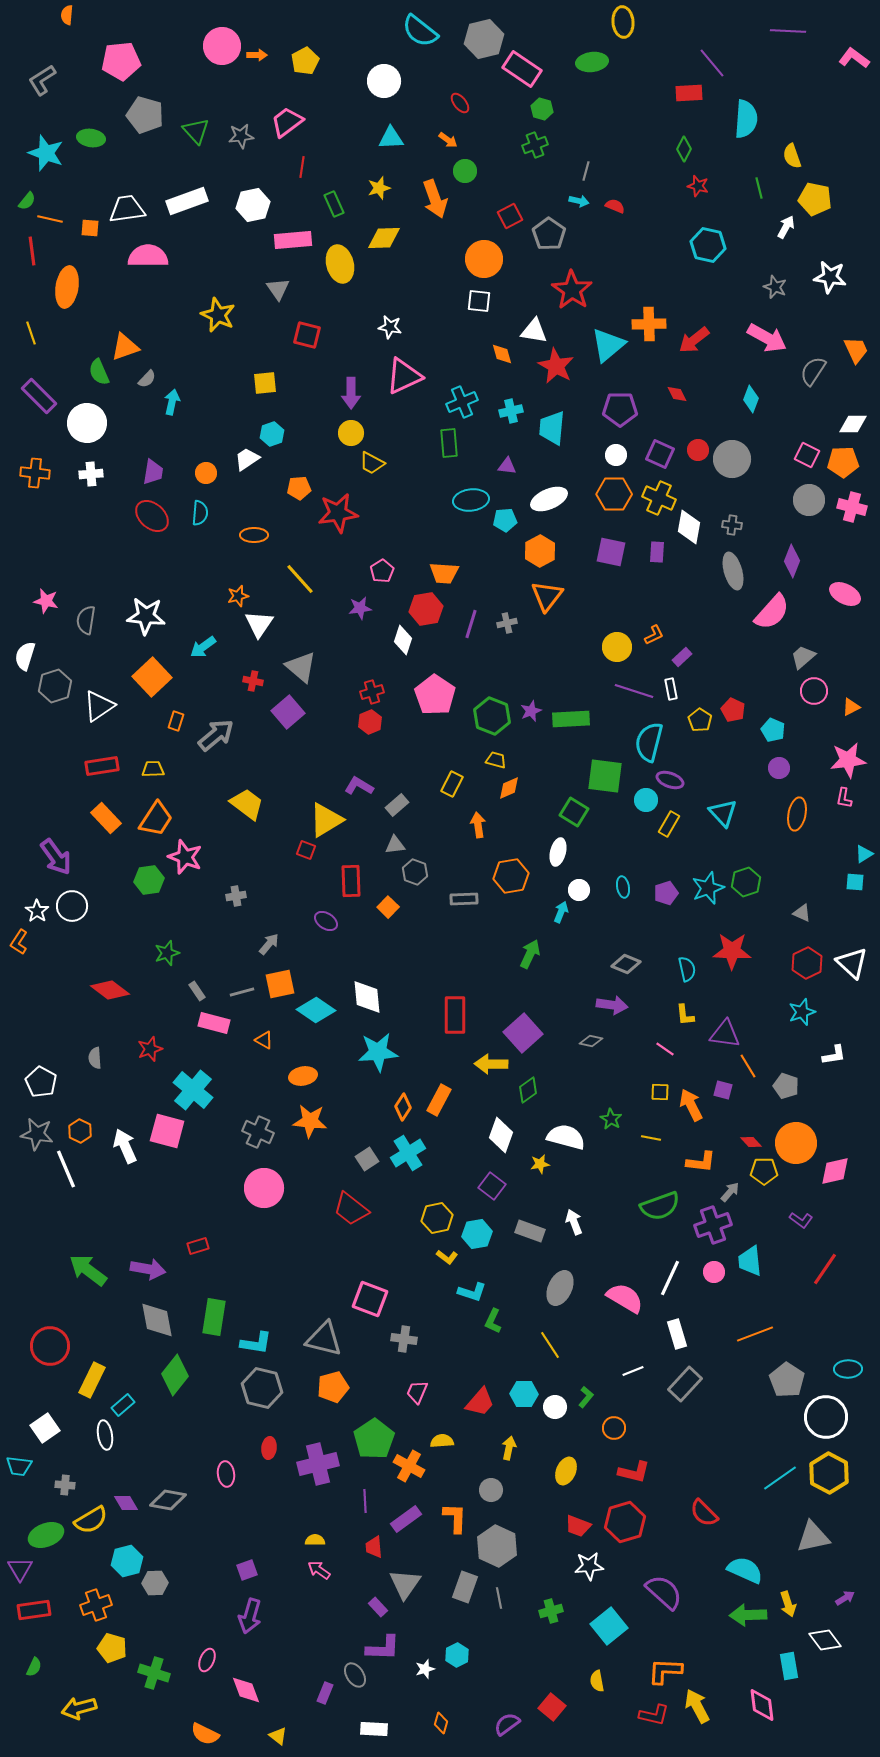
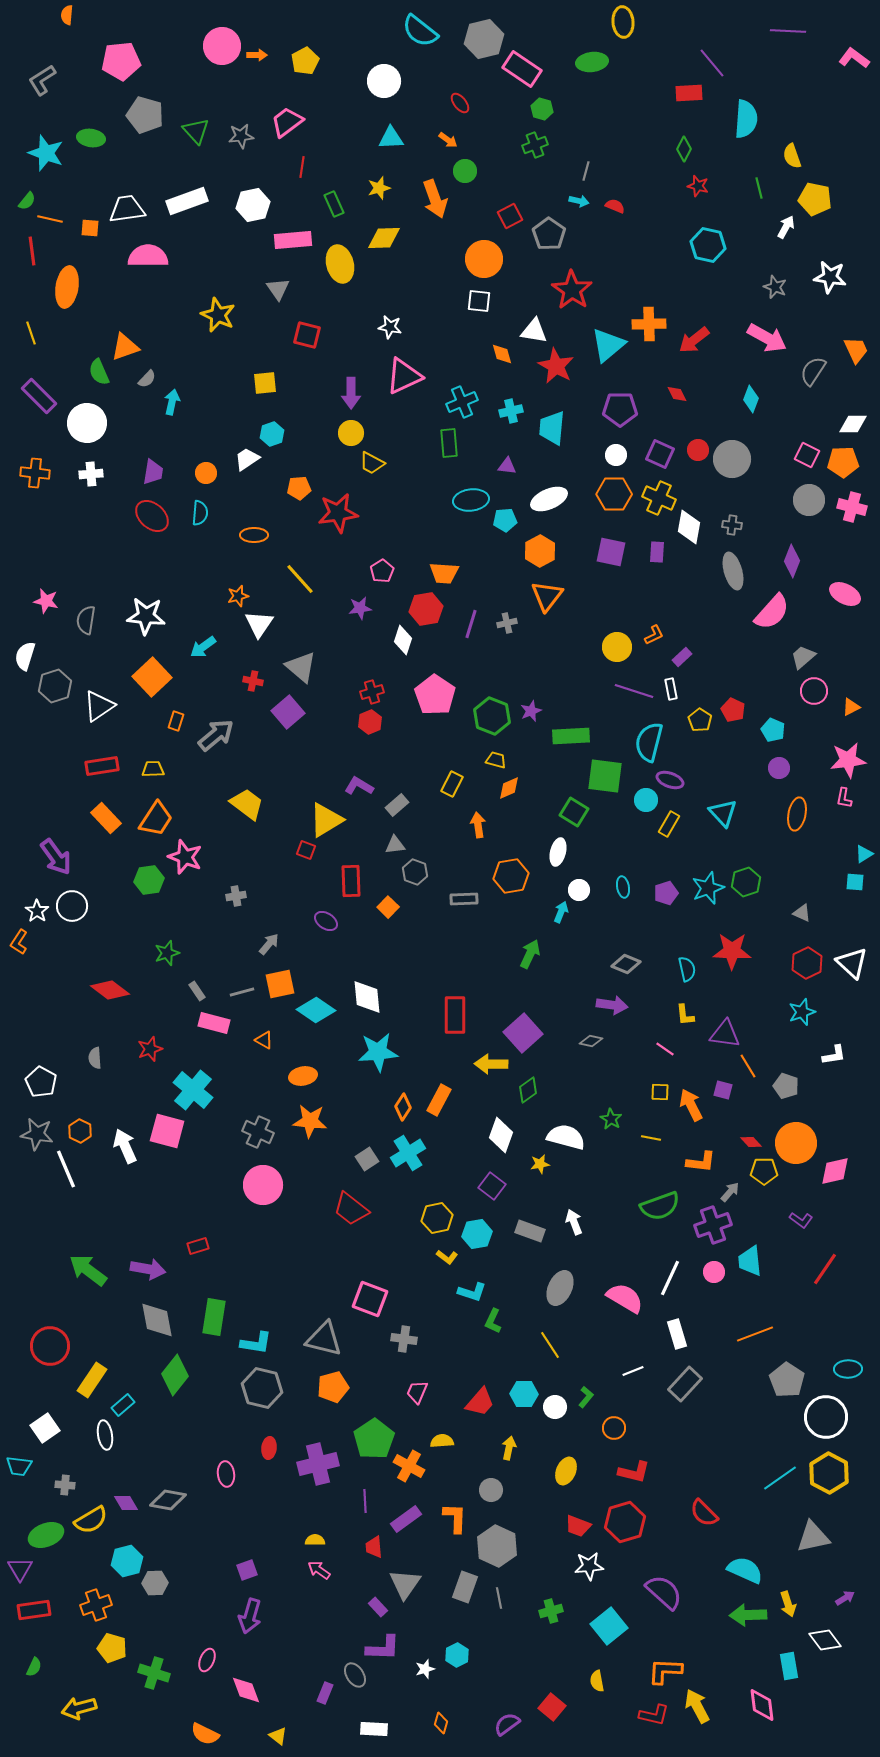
green rectangle at (571, 719): moved 17 px down
pink circle at (264, 1188): moved 1 px left, 3 px up
yellow rectangle at (92, 1380): rotated 8 degrees clockwise
